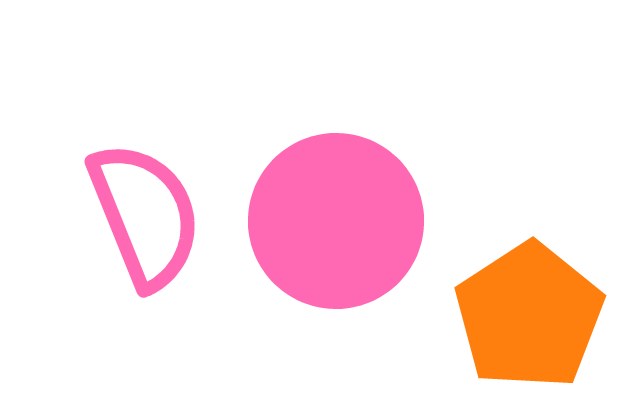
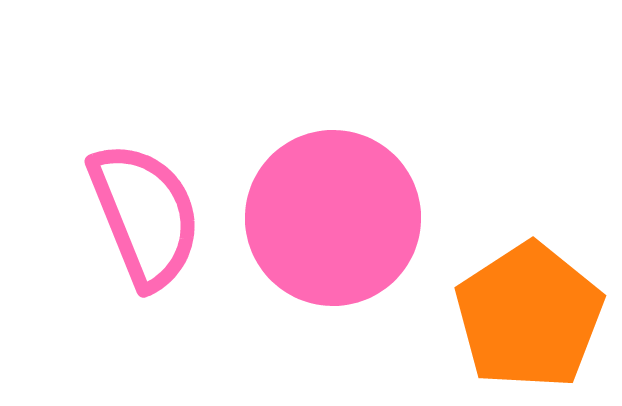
pink circle: moved 3 px left, 3 px up
